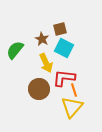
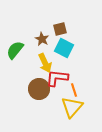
yellow arrow: moved 1 px left
red L-shape: moved 7 px left
